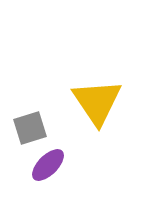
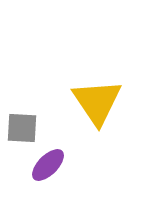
gray square: moved 8 px left; rotated 20 degrees clockwise
